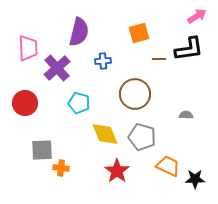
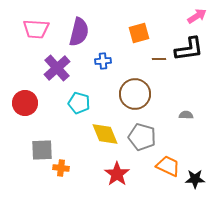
pink trapezoid: moved 8 px right, 19 px up; rotated 96 degrees clockwise
red star: moved 3 px down
